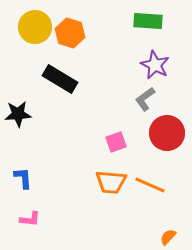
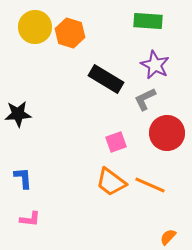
black rectangle: moved 46 px right
gray L-shape: rotated 10 degrees clockwise
orange trapezoid: rotated 32 degrees clockwise
